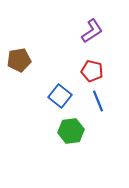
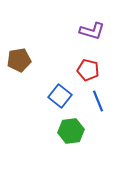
purple L-shape: rotated 50 degrees clockwise
red pentagon: moved 4 px left, 1 px up
